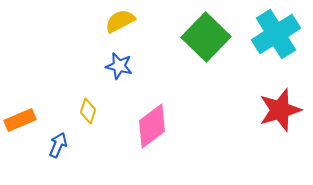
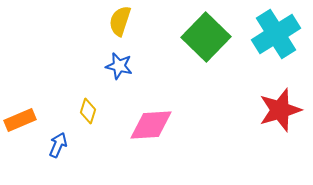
yellow semicircle: rotated 44 degrees counterclockwise
pink diamond: moved 1 px left, 1 px up; rotated 33 degrees clockwise
